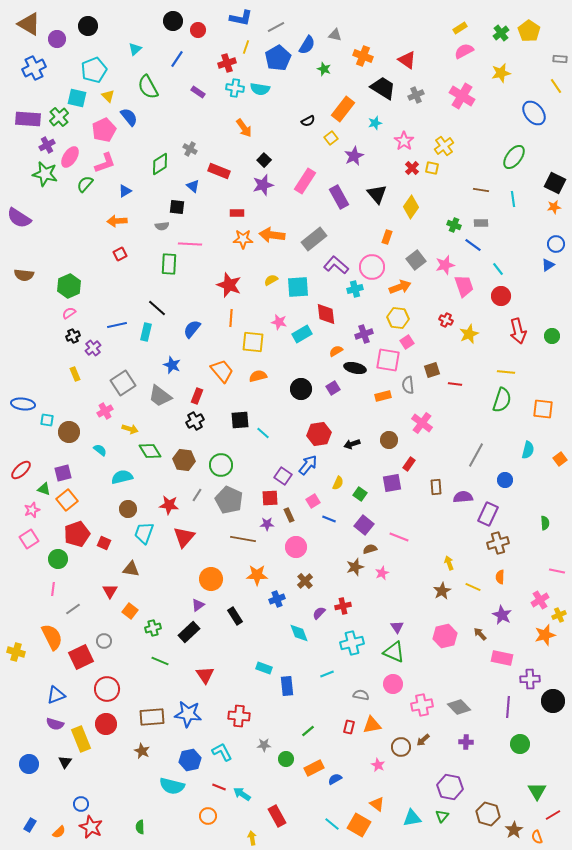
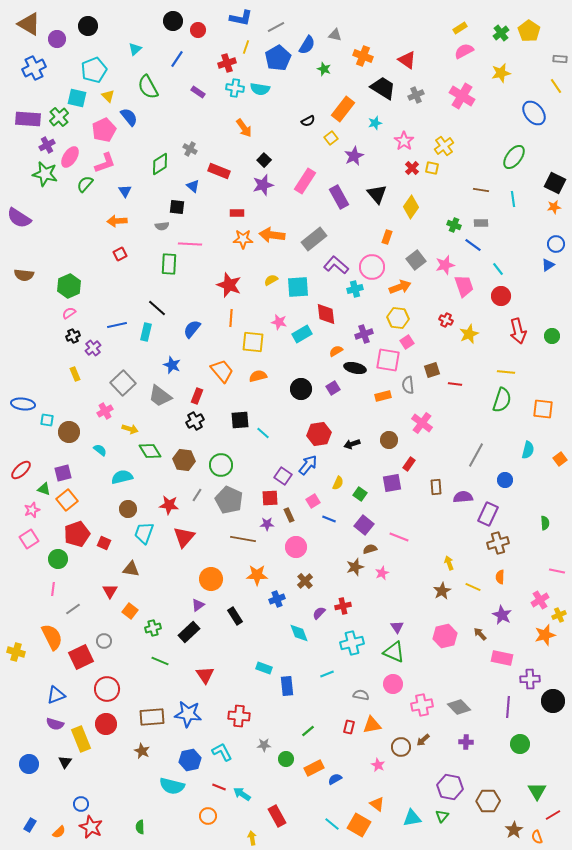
blue triangle at (125, 191): rotated 32 degrees counterclockwise
gray square at (123, 383): rotated 10 degrees counterclockwise
brown hexagon at (488, 814): moved 13 px up; rotated 15 degrees counterclockwise
